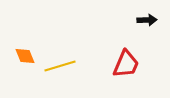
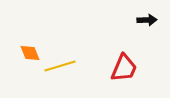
orange diamond: moved 5 px right, 3 px up
red trapezoid: moved 2 px left, 4 px down
